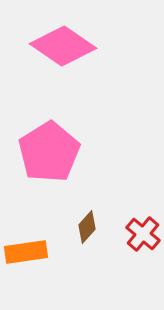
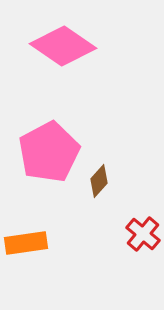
pink pentagon: rotated 4 degrees clockwise
brown diamond: moved 12 px right, 46 px up
orange rectangle: moved 9 px up
